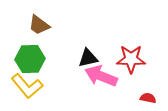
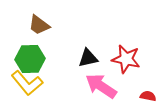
red star: moved 5 px left; rotated 12 degrees clockwise
pink arrow: moved 10 px down; rotated 12 degrees clockwise
yellow L-shape: moved 3 px up
red semicircle: moved 2 px up
